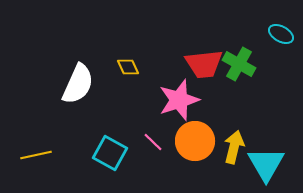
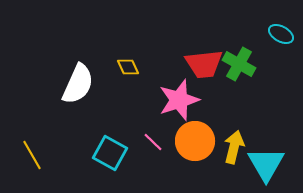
yellow line: moved 4 px left; rotated 72 degrees clockwise
